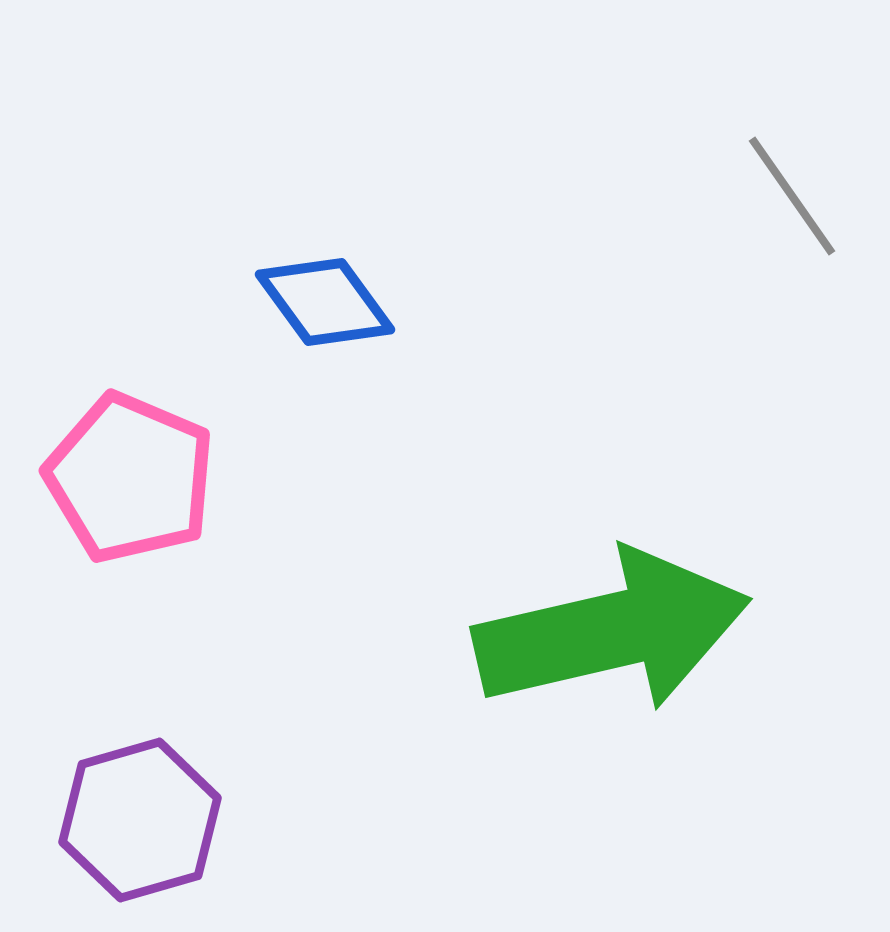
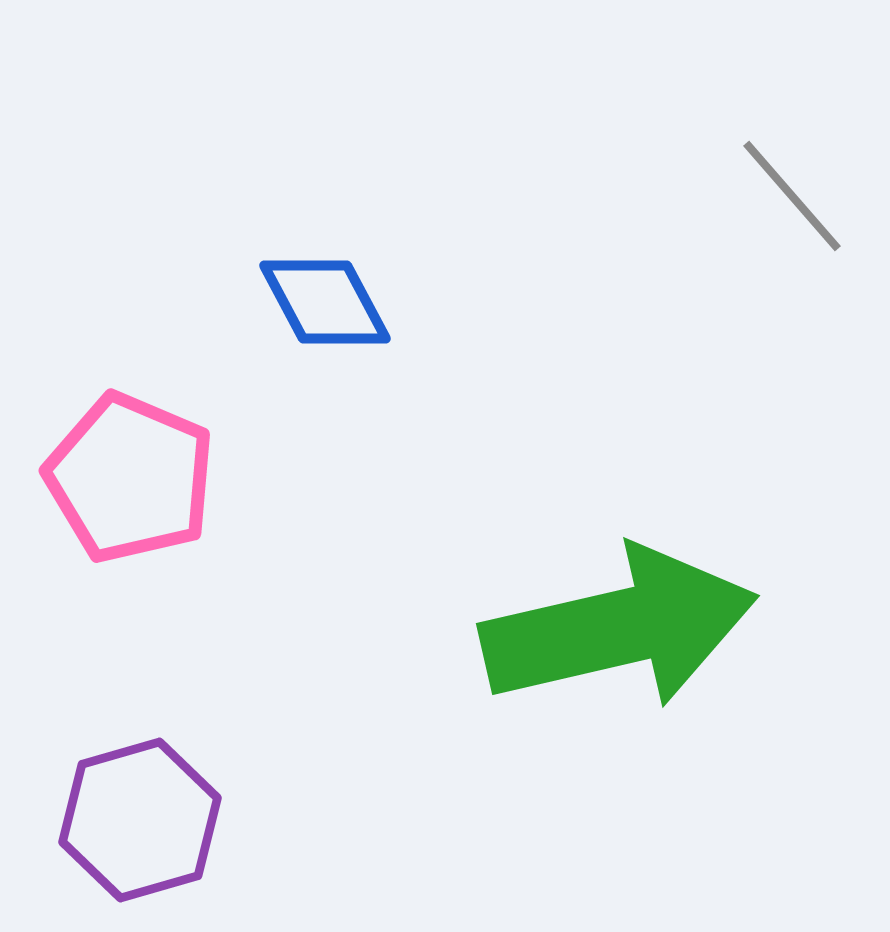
gray line: rotated 6 degrees counterclockwise
blue diamond: rotated 8 degrees clockwise
green arrow: moved 7 px right, 3 px up
